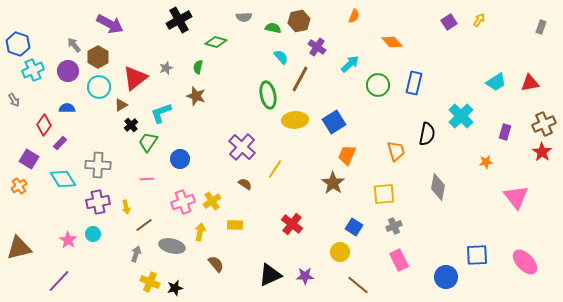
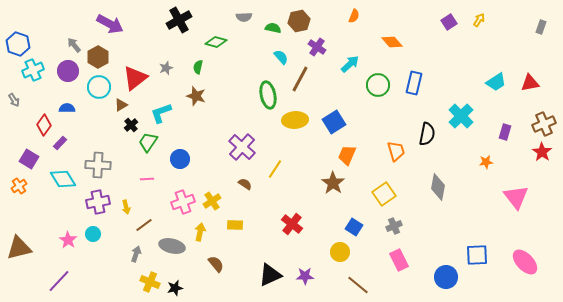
yellow square at (384, 194): rotated 30 degrees counterclockwise
